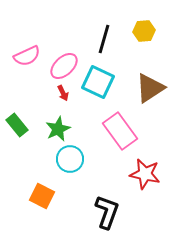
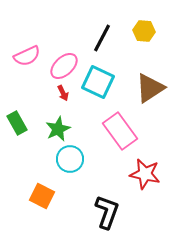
yellow hexagon: rotated 10 degrees clockwise
black line: moved 2 px left, 1 px up; rotated 12 degrees clockwise
green rectangle: moved 2 px up; rotated 10 degrees clockwise
